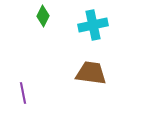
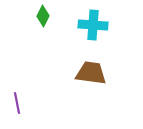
cyan cross: rotated 16 degrees clockwise
purple line: moved 6 px left, 10 px down
